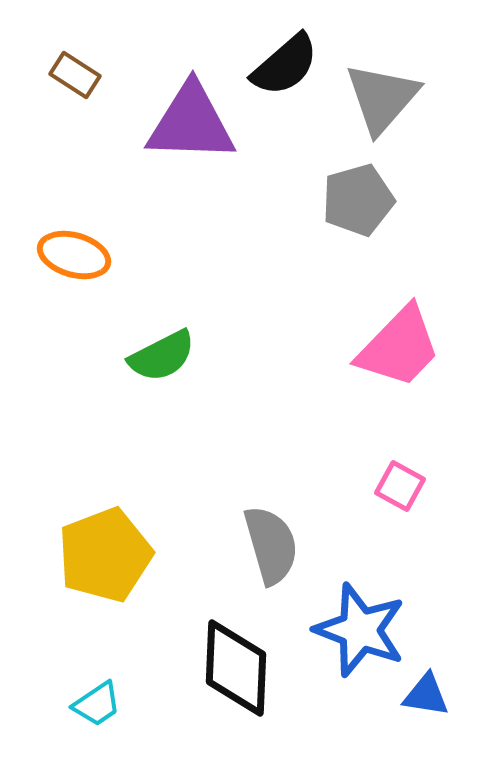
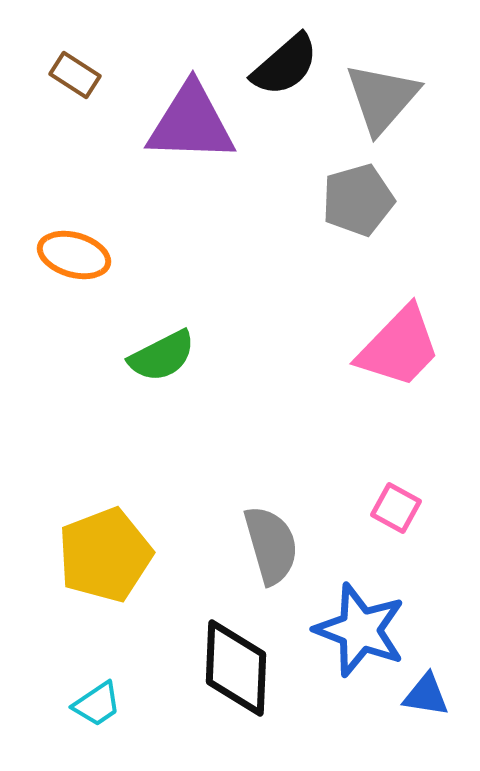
pink square: moved 4 px left, 22 px down
